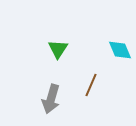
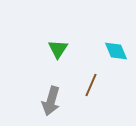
cyan diamond: moved 4 px left, 1 px down
gray arrow: moved 2 px down
